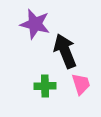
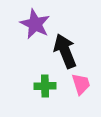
purple star: rotated 12 degrees clockwise
